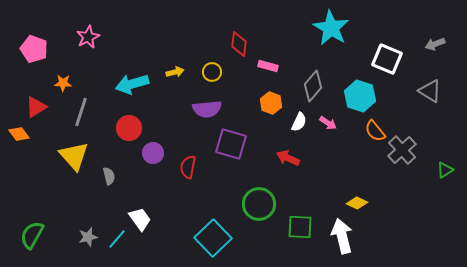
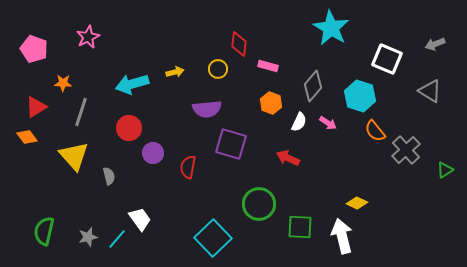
yellow circle: moved 6 px right, 3 px up
orange diamond: moved 8 px right, 3 px down
gray cross: moved 4 px right
green semicircle: moved 12 px right, 4 px up; rotated 16 degrees counterclockwise
